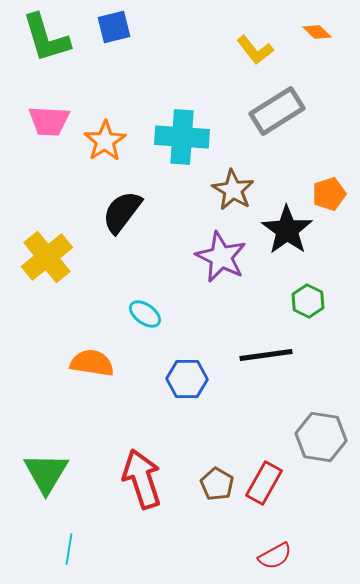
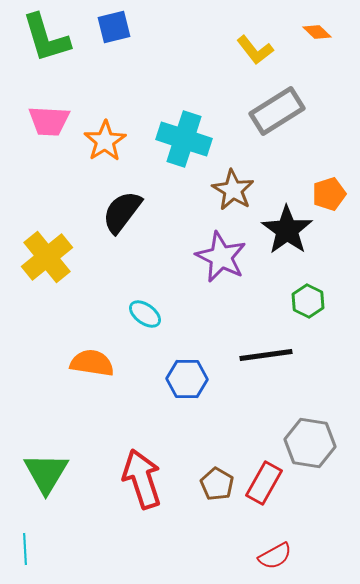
cyan cross: moved 2 px right, 2 px down; rotated 14 degrees clockwise
gray hexagon: moved 11 px left, 6 px down
cyan line: moved 44 px left; rotated 12 degrees counterclockwise
